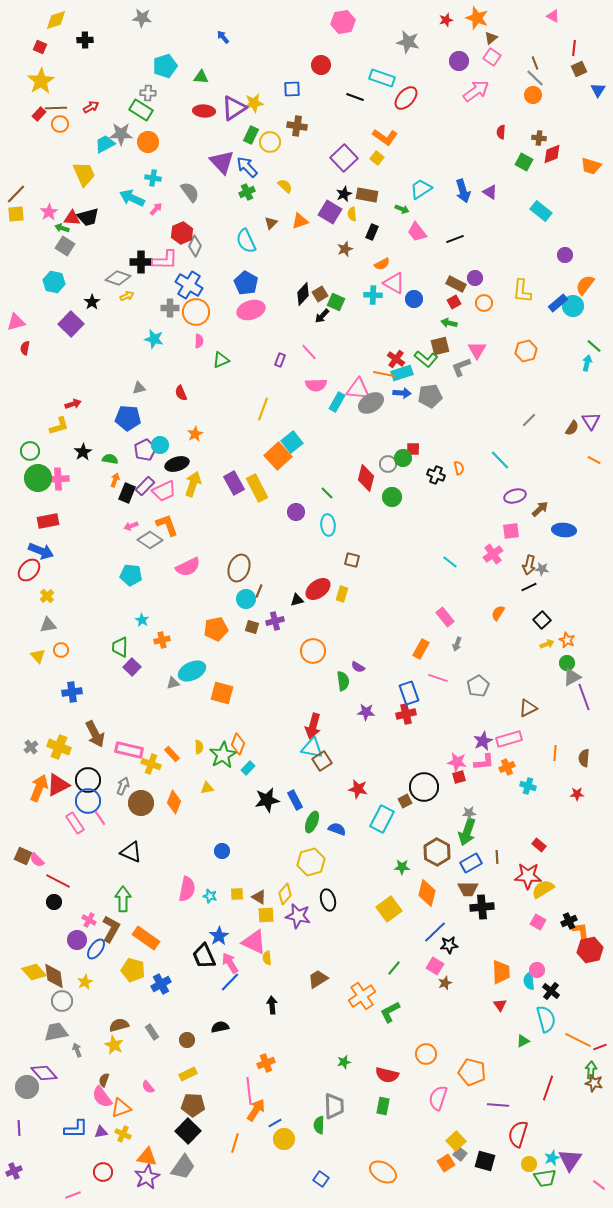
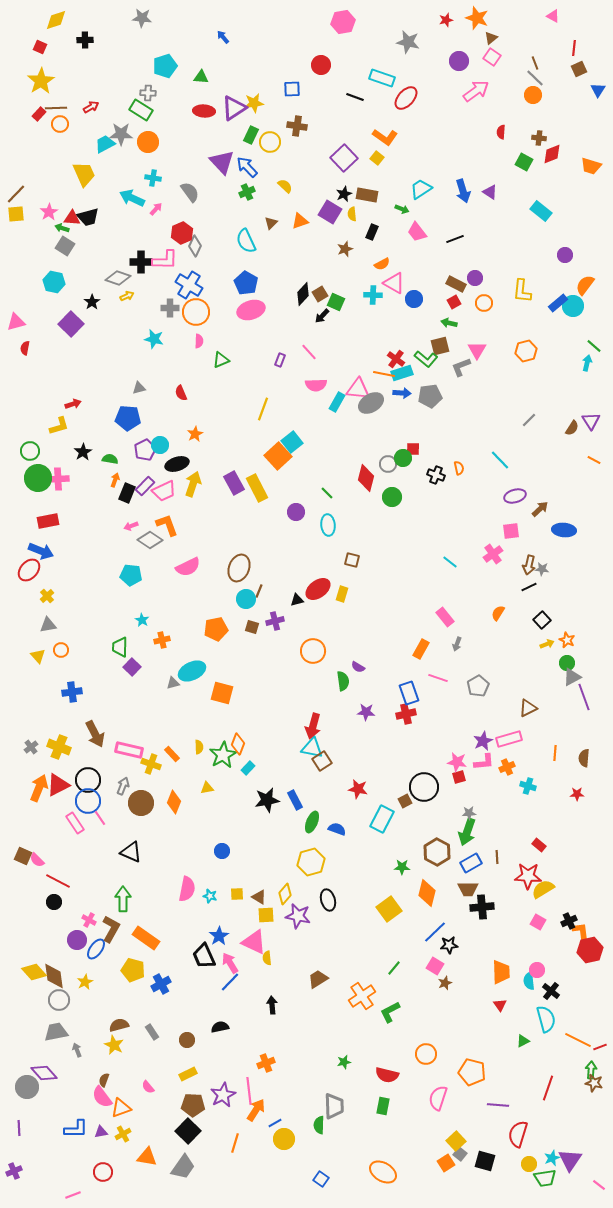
gray circle at (62, 1001): moved 3 px left, 1 px up
yellow cross at (123, 1134): rotated 35 degrees clockwise
purple star at (147, 1177): moved 76 px right, 82 px up
